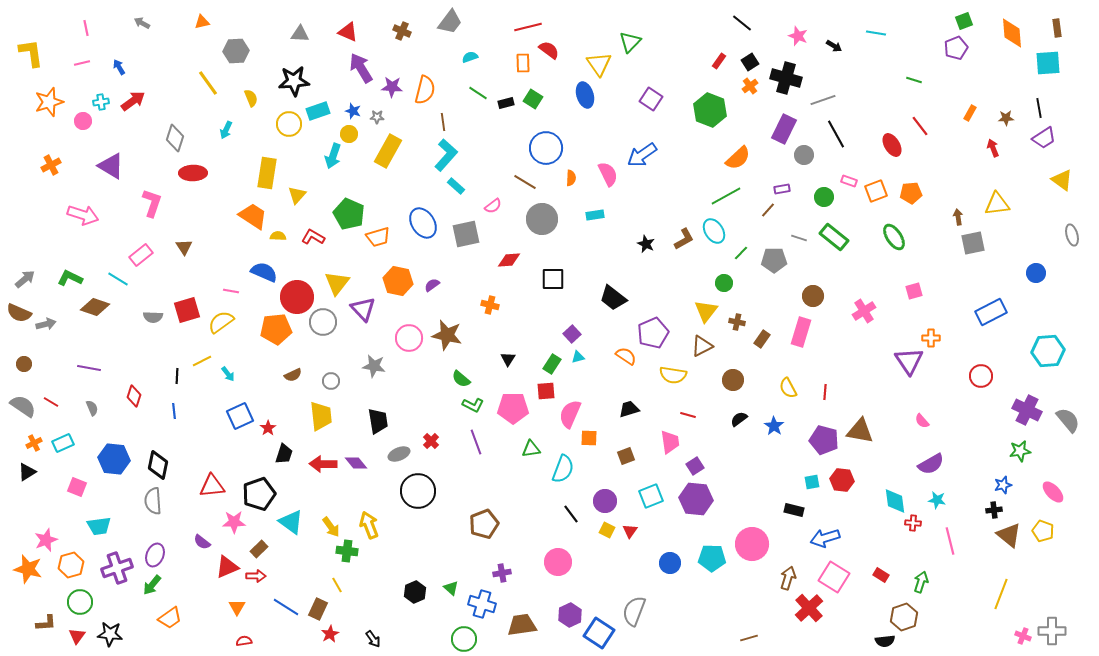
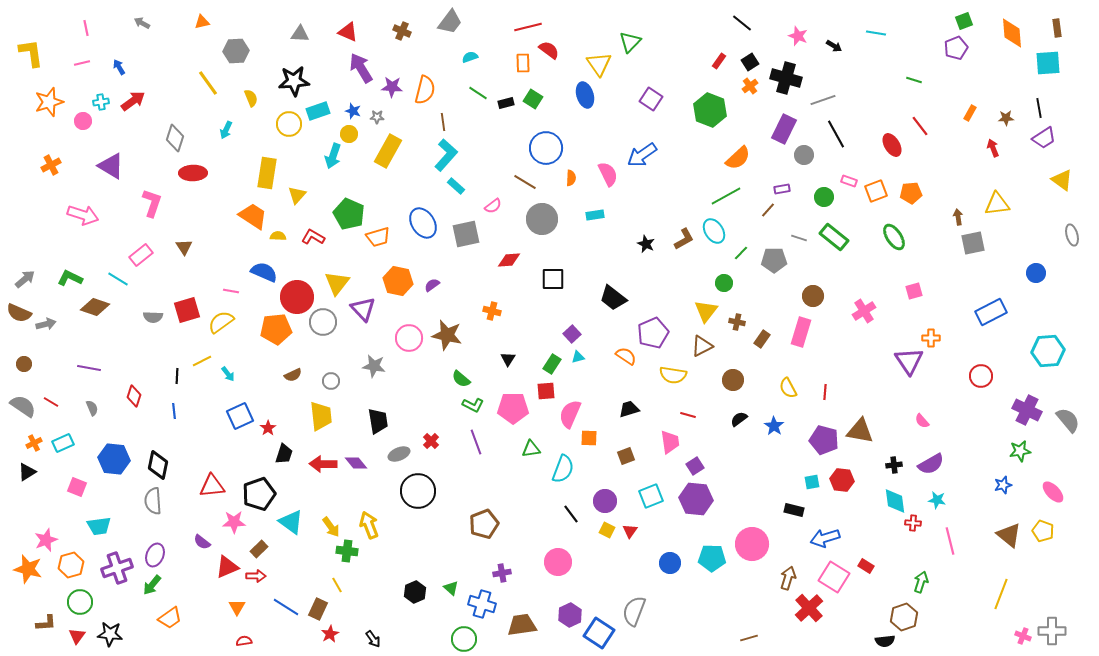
orange cross at (490, 305): moved 2 px right, 6 px down
black cross at (994, 510): moved 100 px left, 45 px up
red rectangle at (881, 575): moved 15 px left, 9 px up
